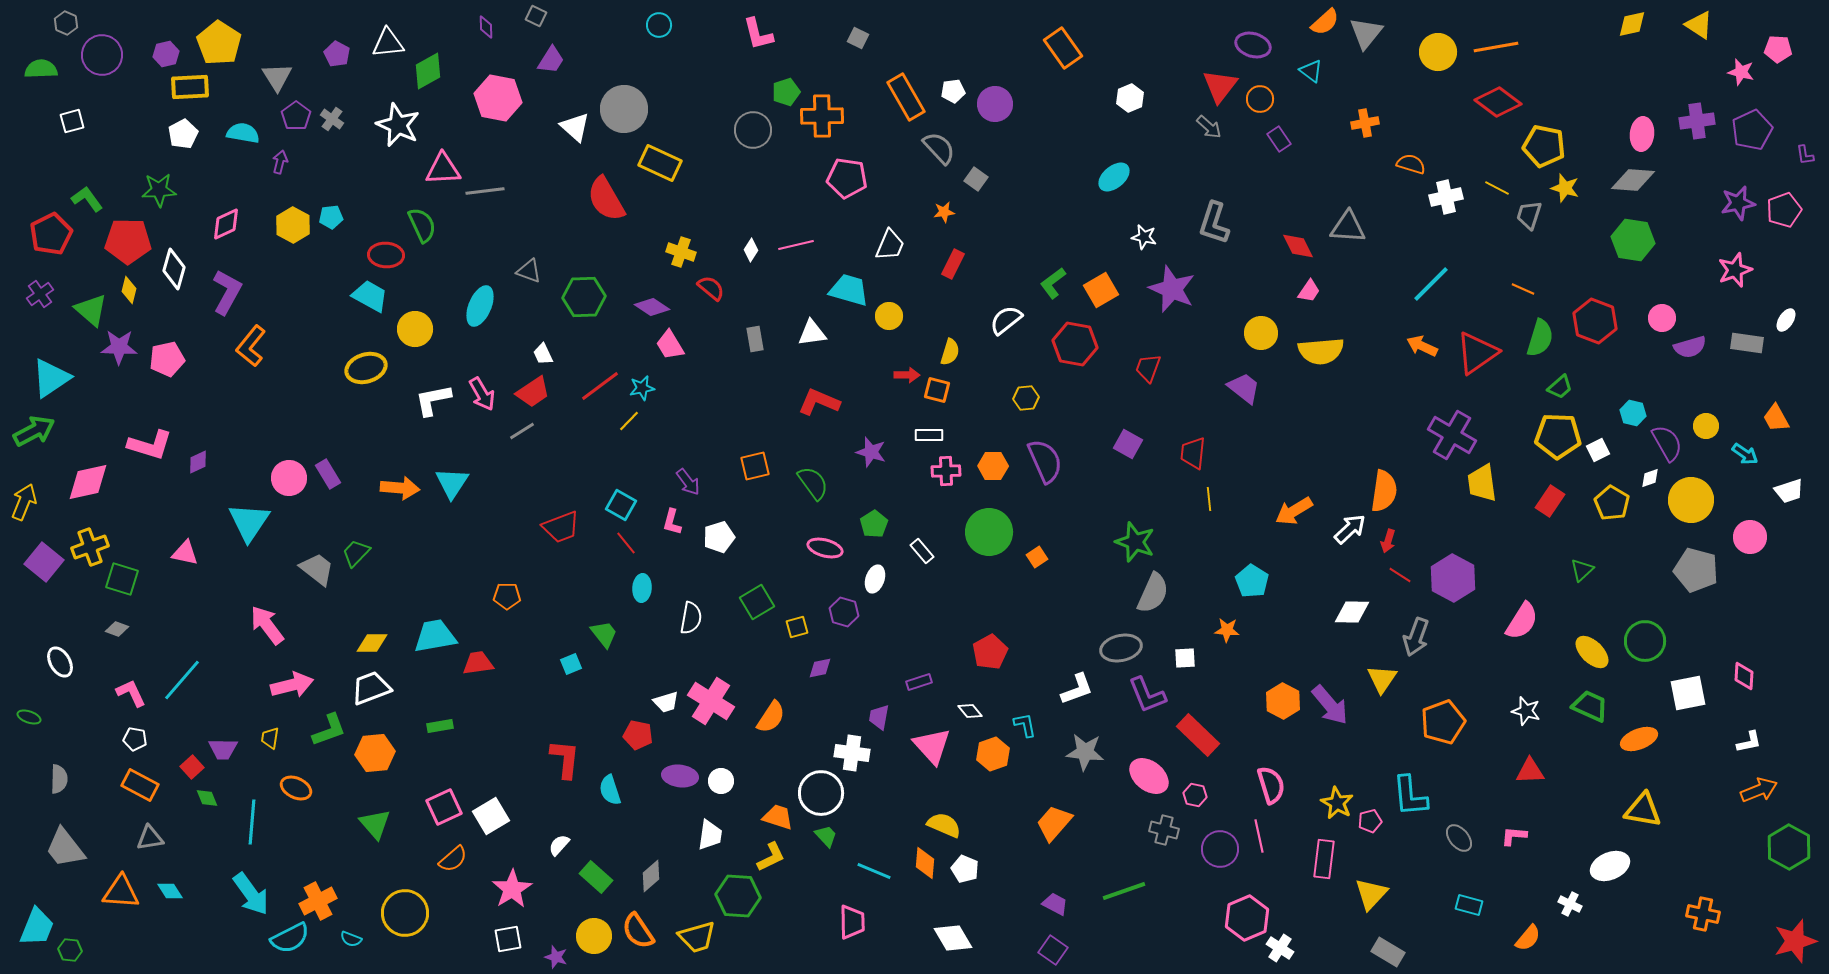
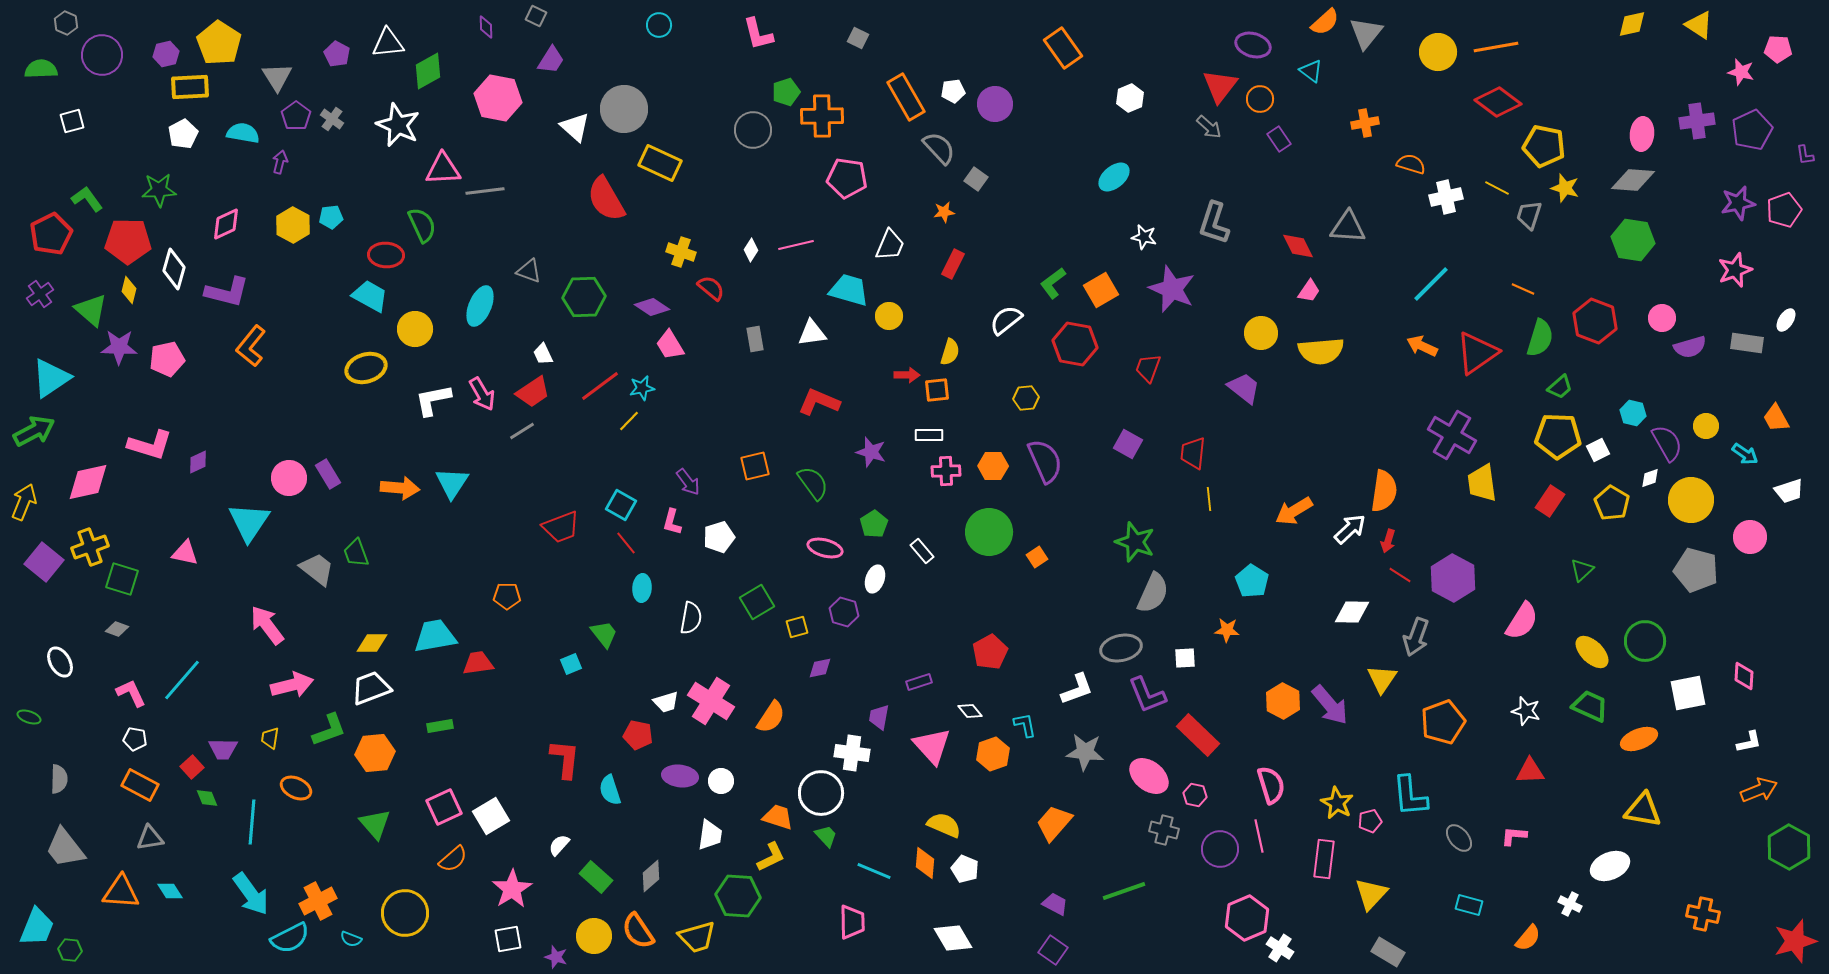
purple L-shape at (227, 292): rotated 75 degrees clockwise
orange square at (937, 390): rotated 20 degrees counterclockwise
green trapezoid at (356, 553): rotated 64 degrees counterclockwise
